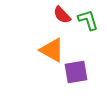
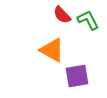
green L-shape: rotated 10 degrees counterclockwise
purple square: moved 1 px right, 4 px down
